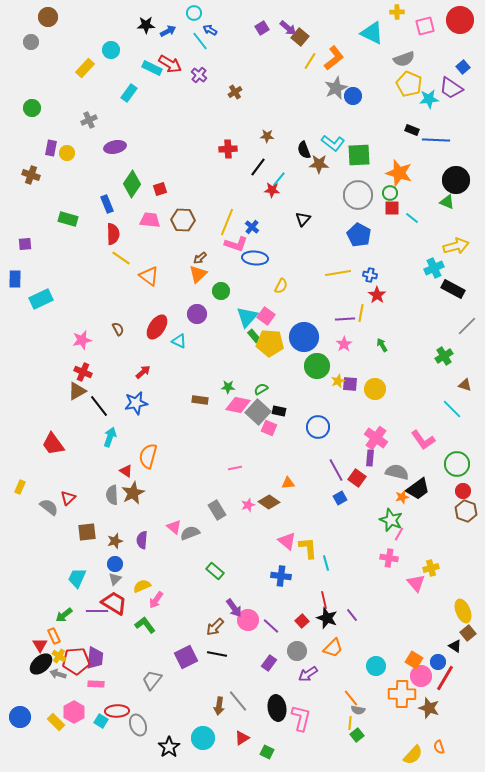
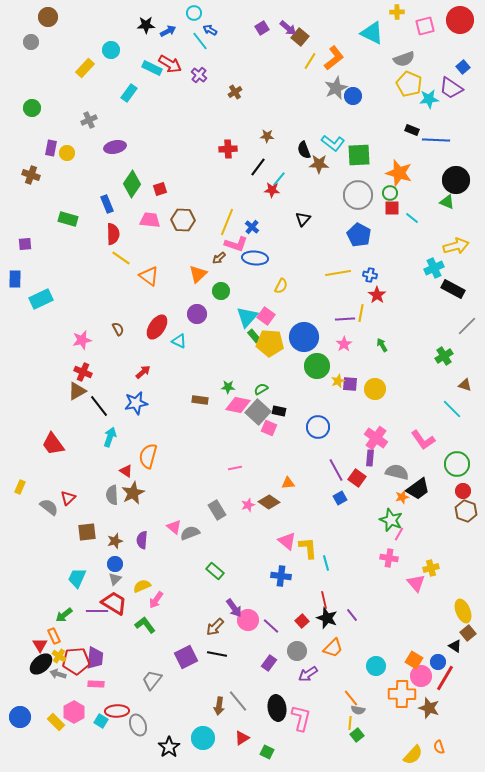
brown arrow at (200, 258): moved 19 px right
